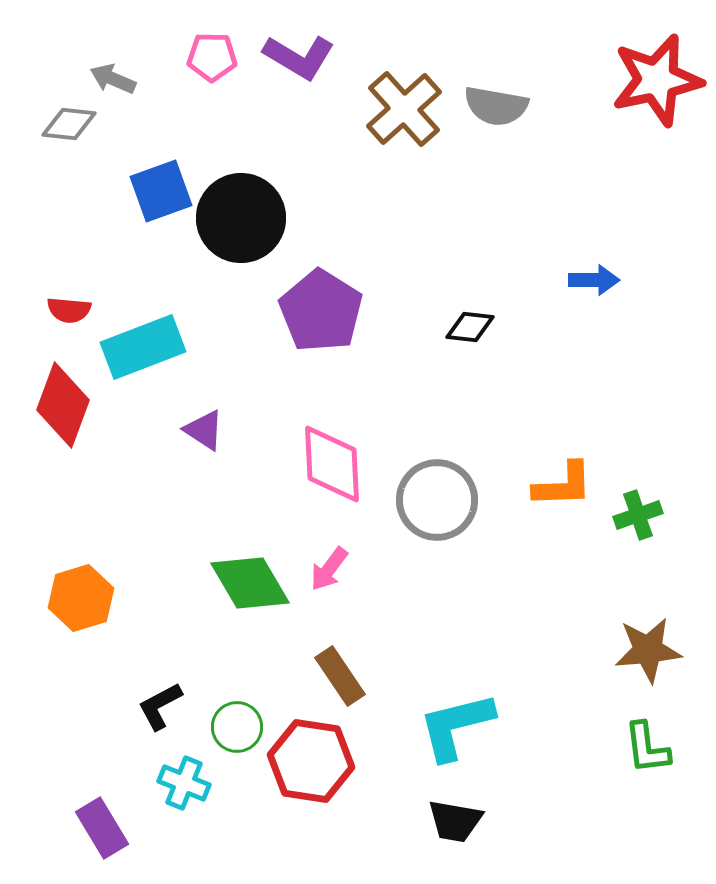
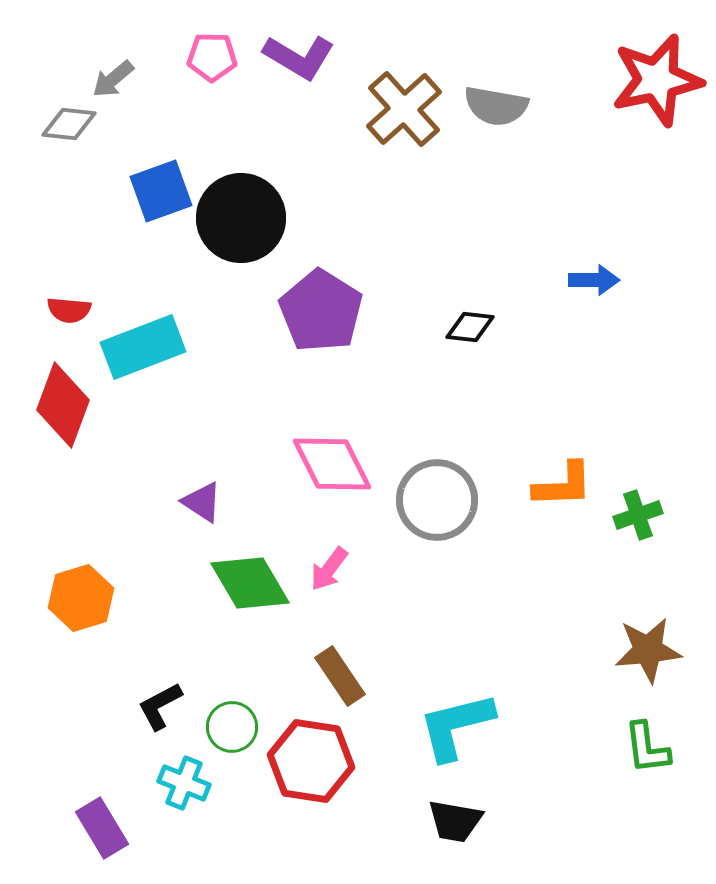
gray arrow: rotated 63 degrees counterclockwise
purple triangle: moved 2 px left, 72 px down
pink diamond: rotated 24 degrees counterclockwise
green circle: moved 5 px left
